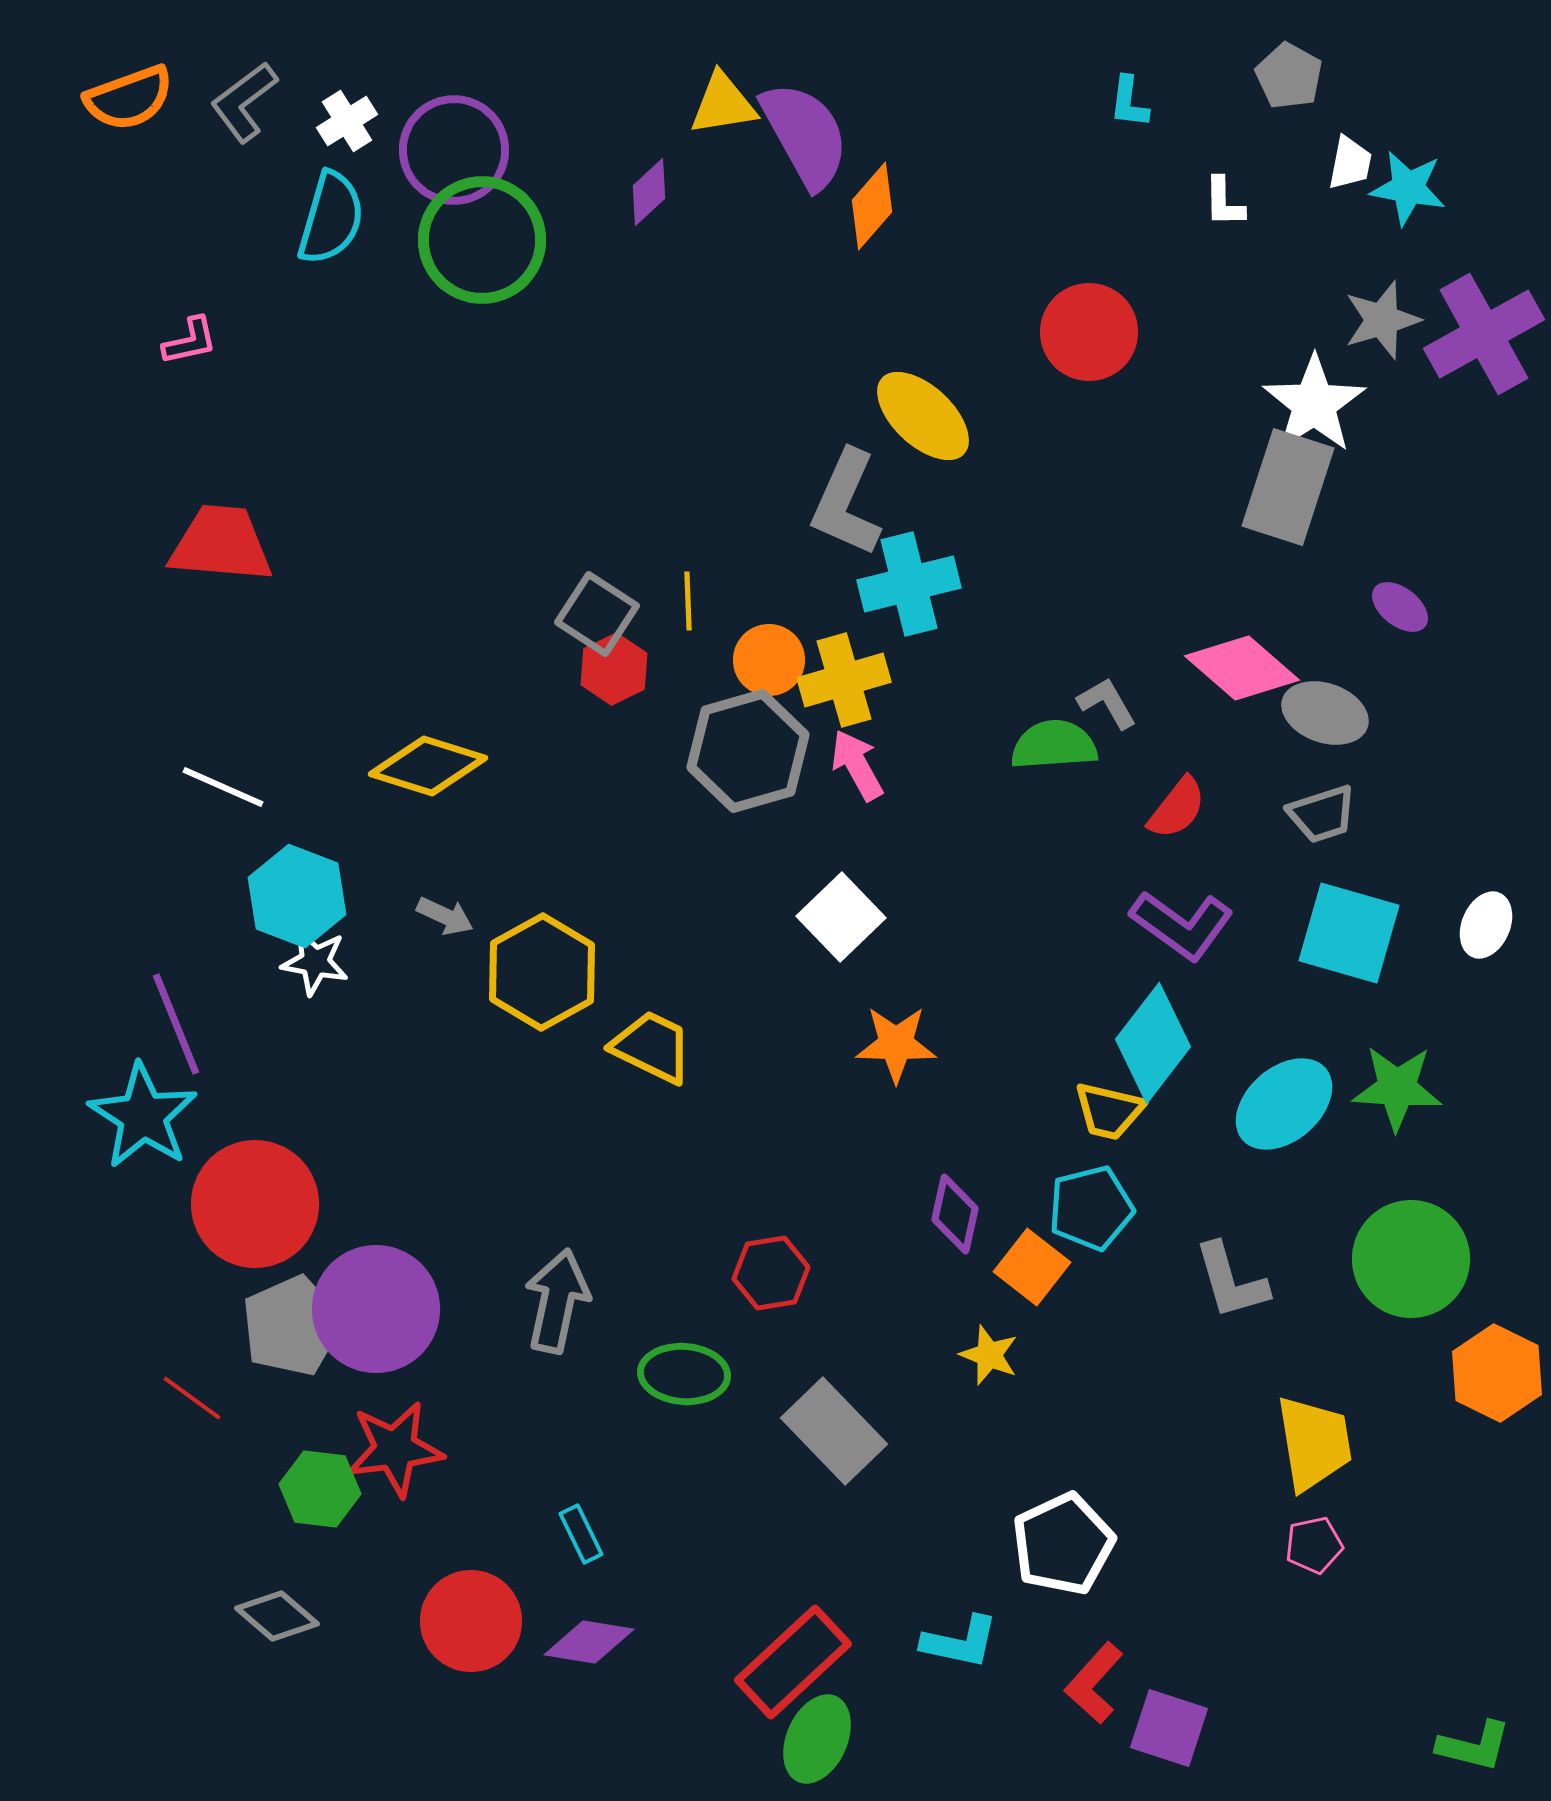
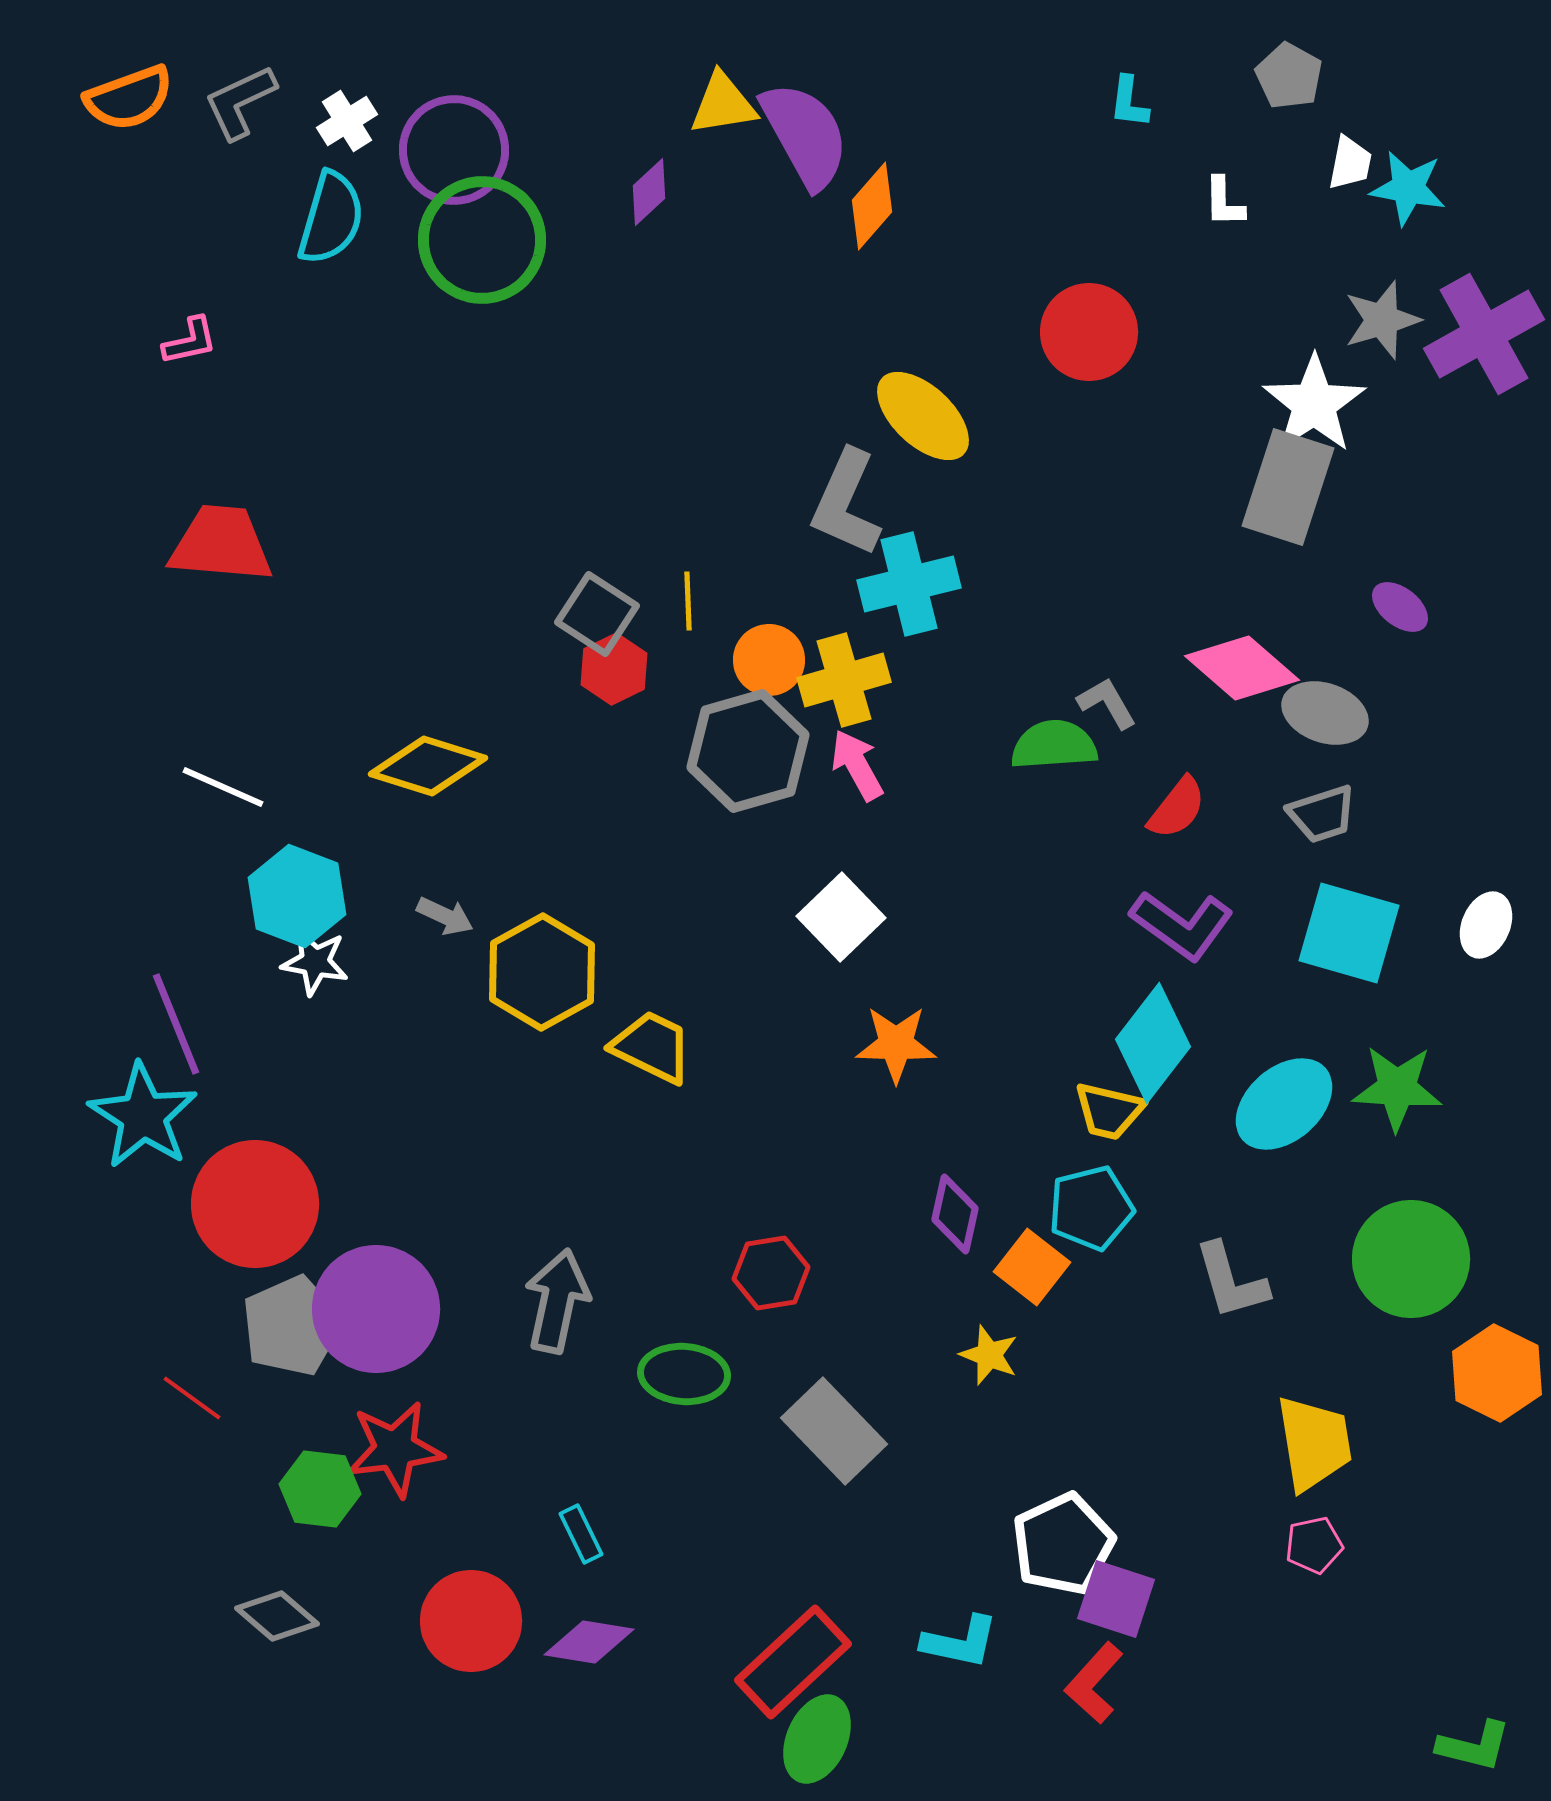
gray L-shape at (244, 102): moved 4 px left; rotated 12 degrees clockwise
purple square at (1169, 1728): moved 53 px left, 129 px up
